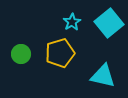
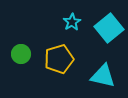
cyan square: moved 5 px down
yellow pentagon: moved 1 px left, 6 px down
